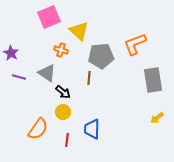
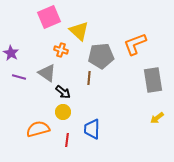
orange semicircle: rotated 140 degrees counterclockwise
